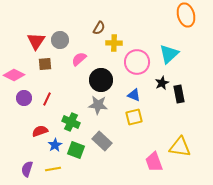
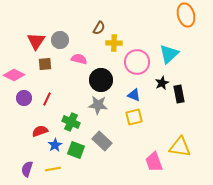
pink semicircle: rotated 56 degrees clockwise
